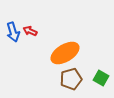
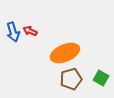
orange ellipse: rotated 8 degrees clockwise
